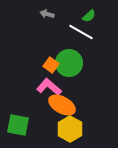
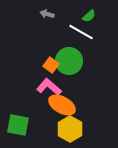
green circle: moved 2 px up
